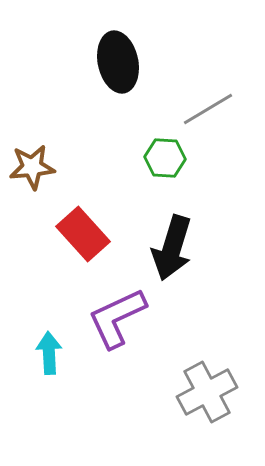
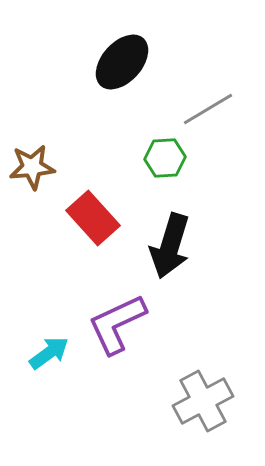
black ellipse: moved 4 px right; rotated 54 degrees clockwise
green hexagon: rotated 6 degrees counterclockwise
red rectangle: moved 10 px right, 16 px up
black arrow: moved 2 px left, 2 px up
purple L-shape: moved 6 px down
cyan arrow: rotated 57 degrees clockwise
gray cross: moved 4 px left, 9 px down
